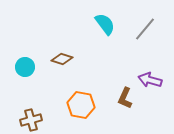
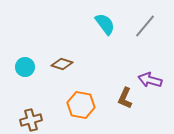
gray line: moved 3 px up
brown diamond: moved 5 px down
